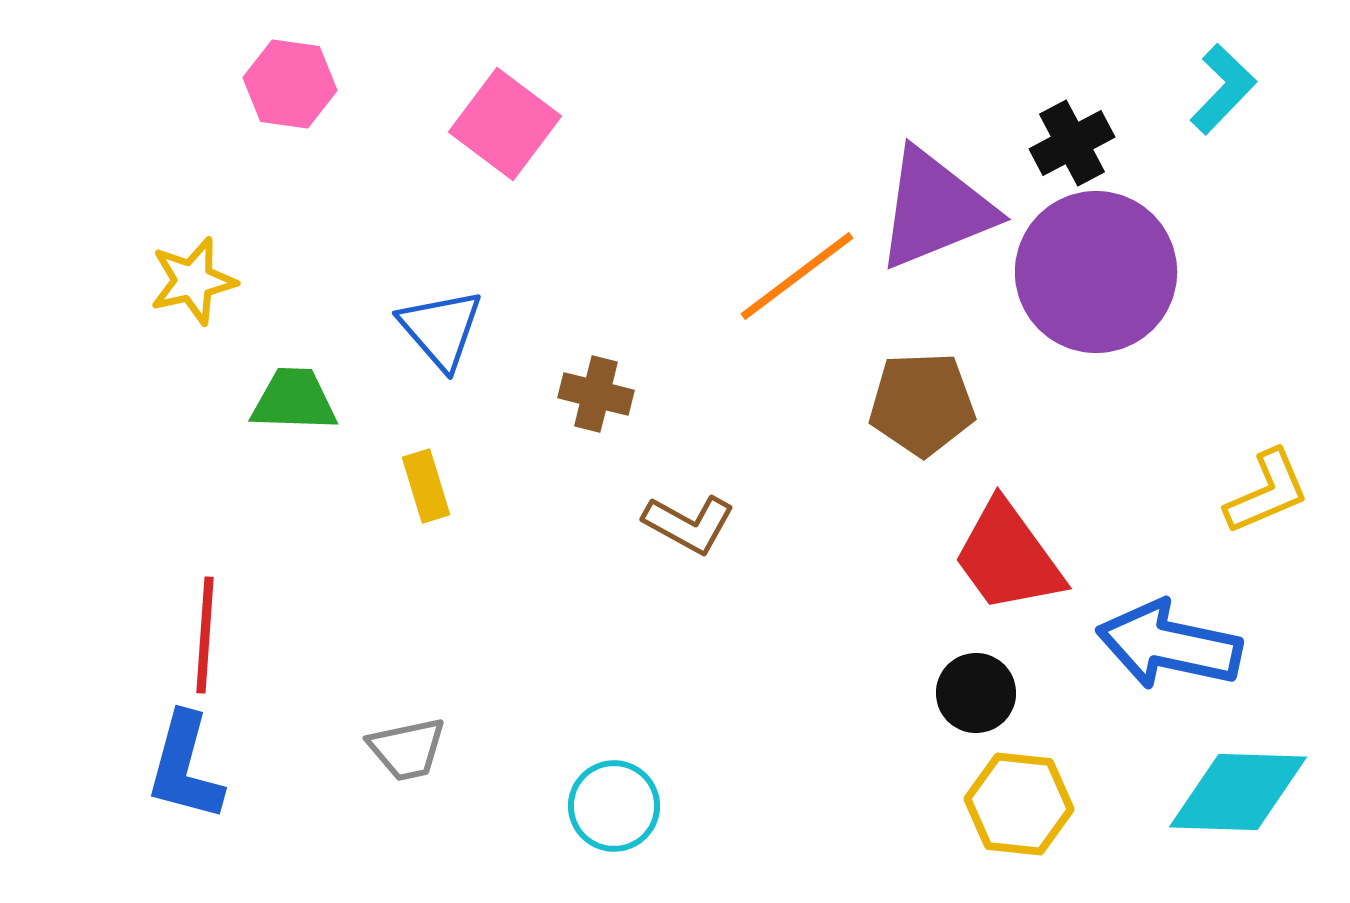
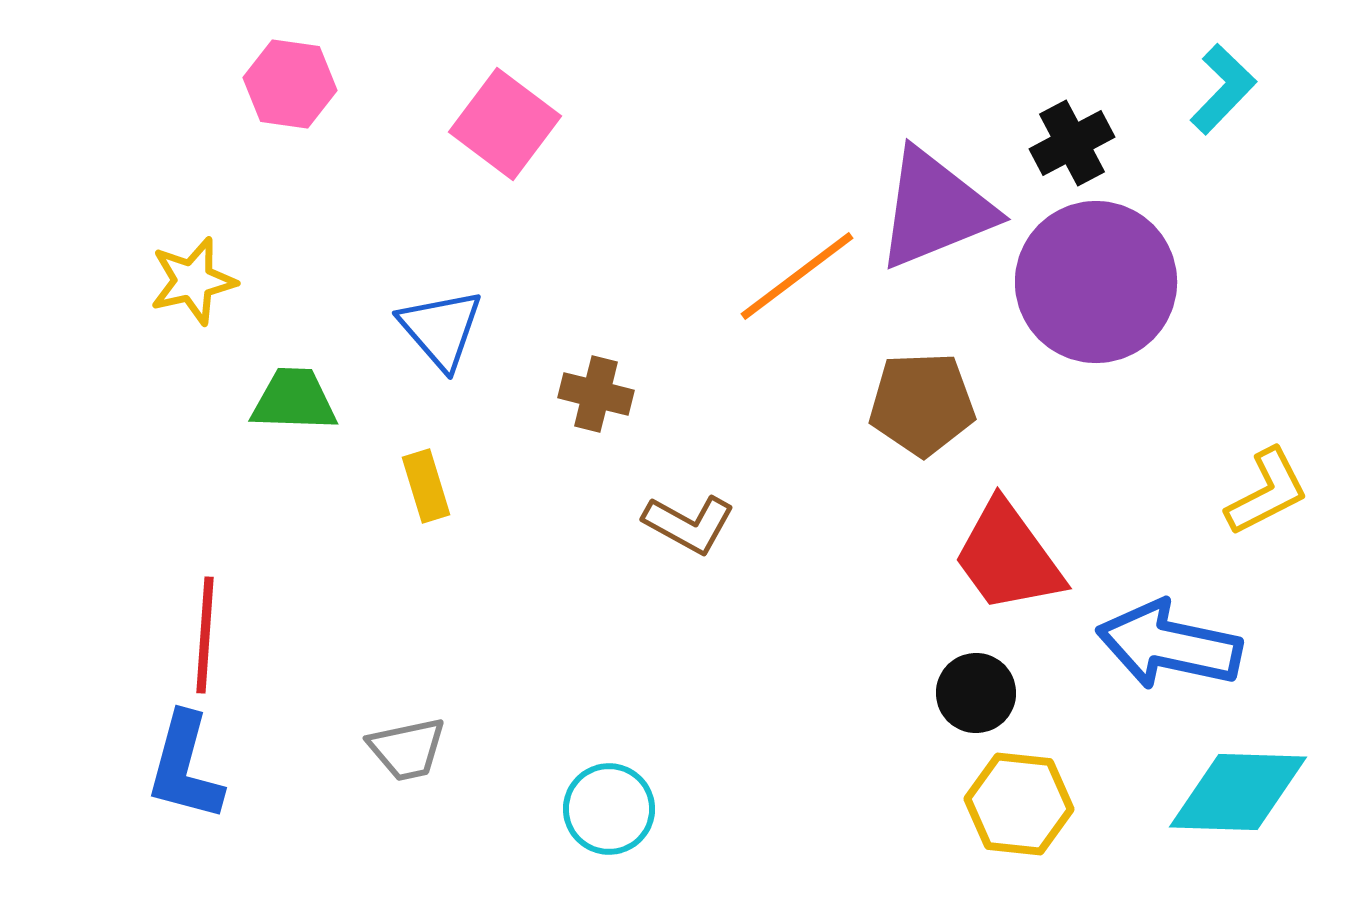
purple circle: moved 10 px down
yellow L-shape: rotated 4 degrees counterclockwise
cyan circle: moved 5 px left, 3 px down
